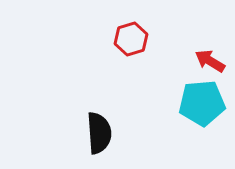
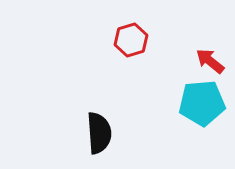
red hexagon: moved 1 px down
red arrow: rotated 8 degrees clockwise
